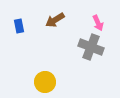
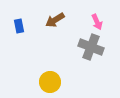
pink arrow: moved 1 px left, 1 px up
yellow circle: moved 5 px right
